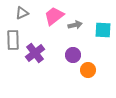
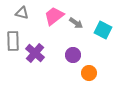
gray triangle: rotated 40 degrees clockwise
gray arrow: moved 1 px right, 2 px up; rotated 48 degrees clockwise
cyan square: rotated 24 degrees clockwise
gray rectangle: moved 1 px down
purple cross: rotated 12 degrees counterclockwise
orange circle: moved 1 px right, 3 px down
